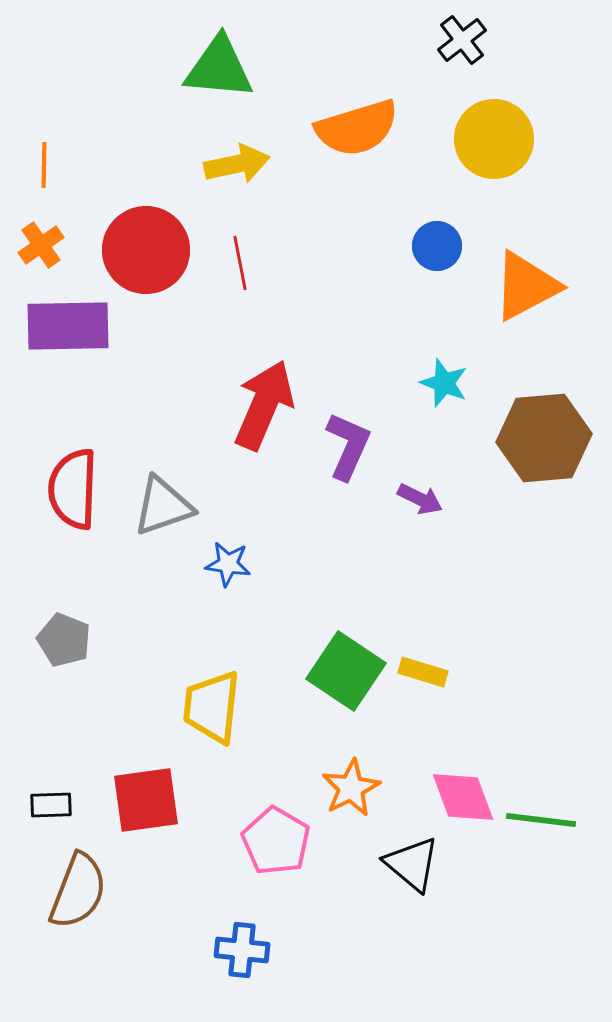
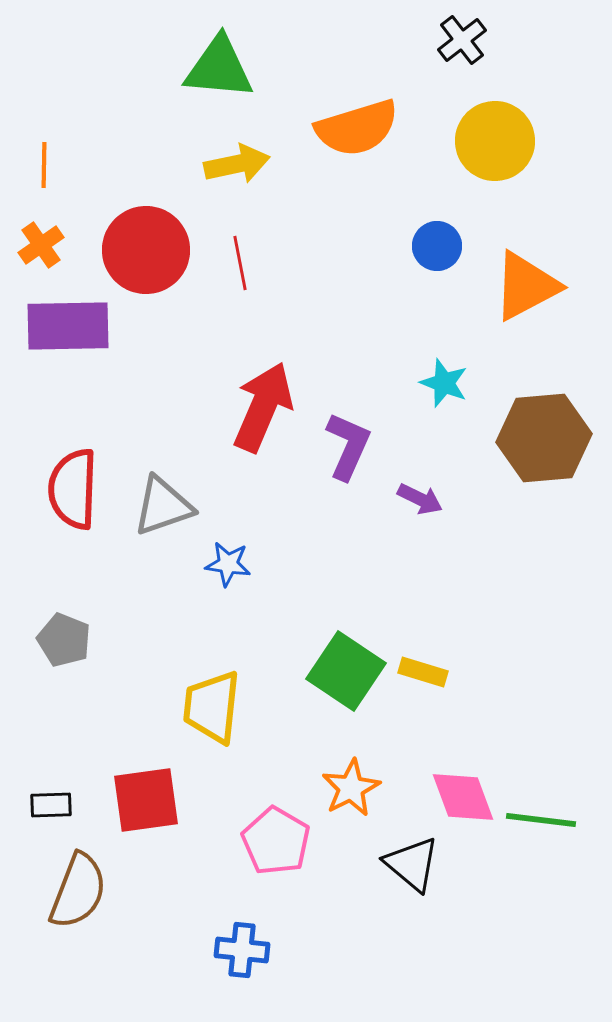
yellow circle: moved 1 px right, 2 px down
red arrow: moved 1 px left, 2 px down
